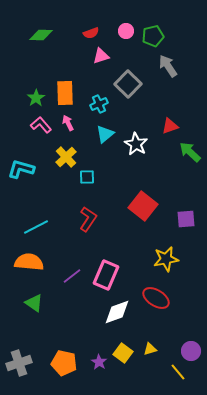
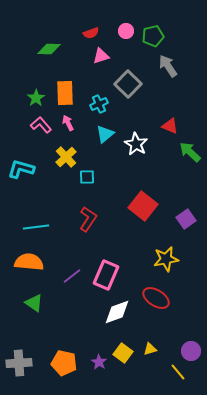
green diamond: moved 8 px right, 14 px down
red triangle: rotated 42 degrees clockwise
purple square: rotated 30 degrees counterclockwise
cyan line: rotated 20 degrees clockwise
gray cross: rotated 15 degrees clockwise
